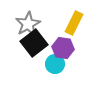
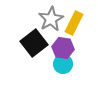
gray star: moved 23 px right, 5 px up
cyan circle: moved 8 px right
